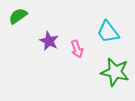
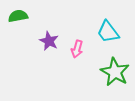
green semicircle: rotated 24 degrees clockwise
pink arrow: rotated 36 degrees clockwise
green star: rotated 16 degrees clockwise
